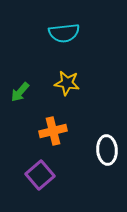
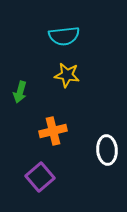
cyan semicircle: moved 3 px down
yellow star: moved 8 px up
green arrow: rotated 25 degrees counterclockwise
purple square: moved 2 px down
